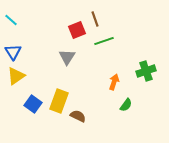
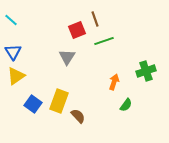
brown semicircle: rotated 21 degrees clockwise
